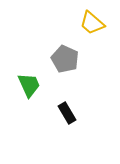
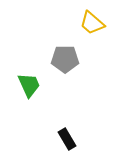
gray pentagon: rotated 24 degrees counterclockwise
black rectangle: moved 26 px down
